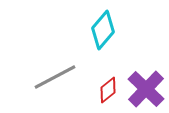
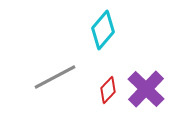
red diamond: rotated 8 degrees counterclockwise
